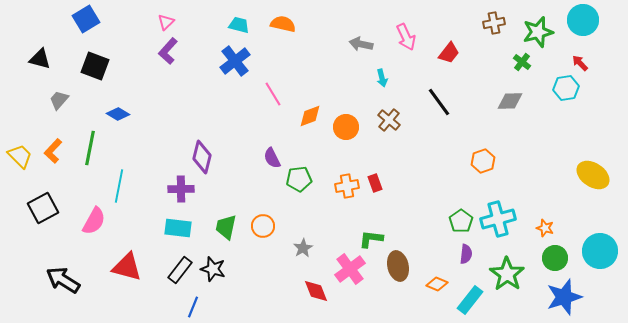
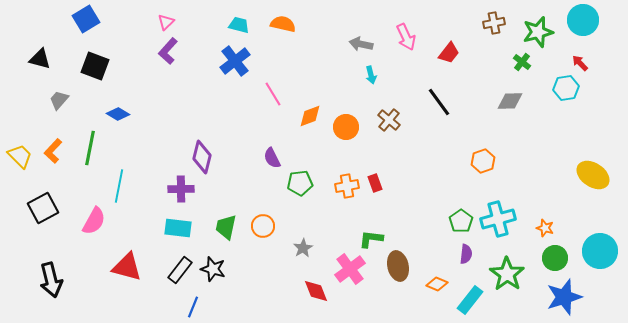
cyan arrow at (382, 78): moved 11 px left, 3 px up
green pentagon at (299, 179): moved 1 px right, 4 px down
black arrow at (63, 280): moved 12 px left; rotated 136 degrees counterclockwise
